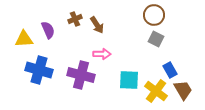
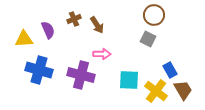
brown cross: moved 1 px left
gray square: moved 8 px left
